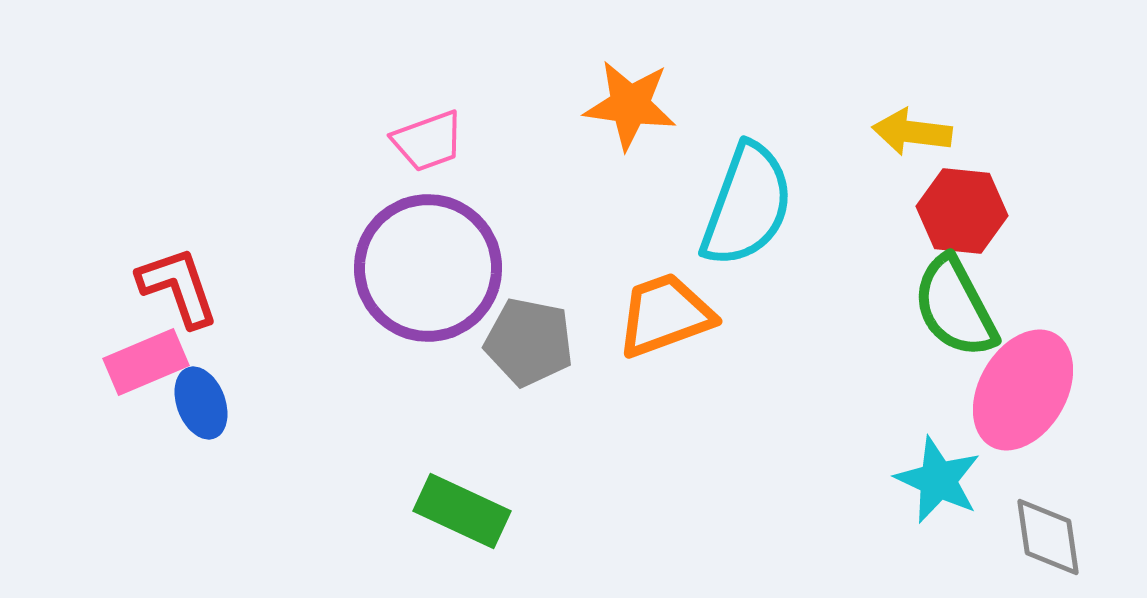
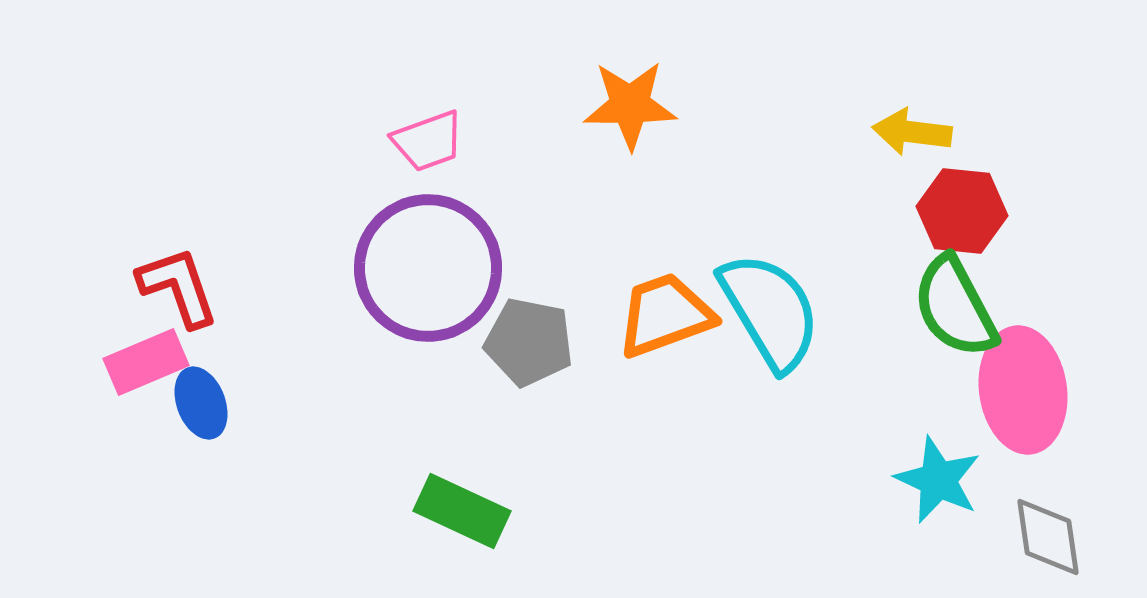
orange star: rotated 8 degrees counterclockwise
cyan semicircle: moved 23 px right, 106 px down; rotated 51 degrees counterclockwise
pink ellipse: rotated 38 degrees counterclockwise
